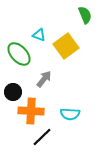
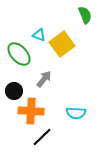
yellow square: moved 4 px left, 2 px up
black circle: moved 1 px right, 1 px up
cyan semicircle: moved 6 px right, 1 px up
